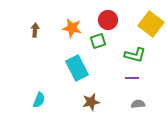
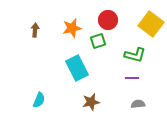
orange star: rotated 24 degrees counterclockwise
